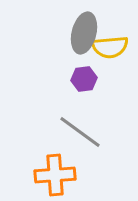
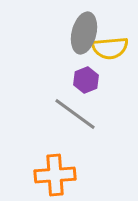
yellow semicircle: moved 1 px down
purple hexagon: moved 2 px right, 1 px down; rotated 15 degrees counterclockwise
gray line: moved 5 px left, 18 px up
